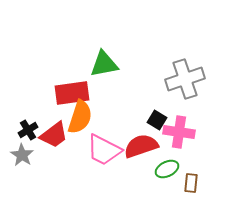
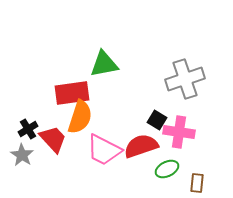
black cross: moved 1 px up
red trapezoid: moved 1 px left, 4 px down; rotated 96 degrees counterclockwise
brown rectangle: moved 6 px right
